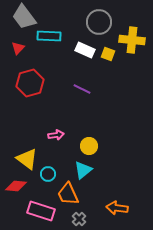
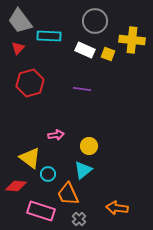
gray trapezoid: moved 4 px left, 4 px down
gray circle: moved 4 px left, 1 px up
purple line: rotated 18 degrees counterclockwise
yellow triangle: moved 3 px right, 1 px up
